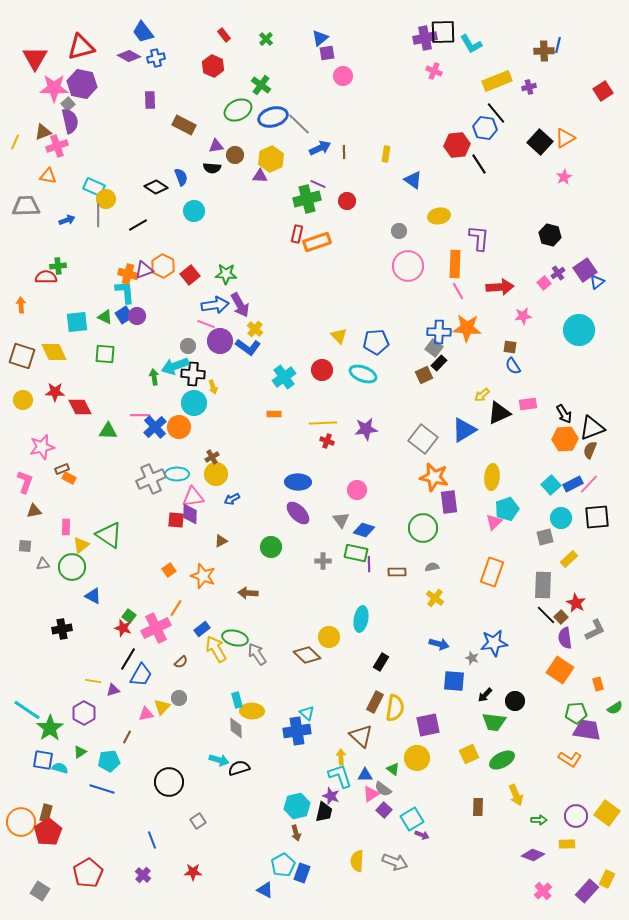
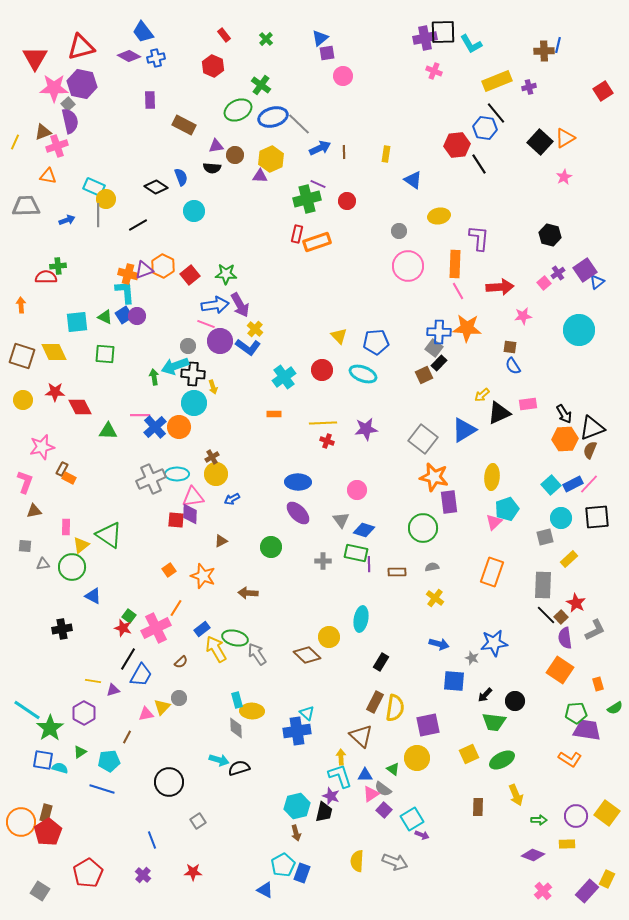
brown rectangle at (62, 469): rotated 40 degrees counterclockwise
